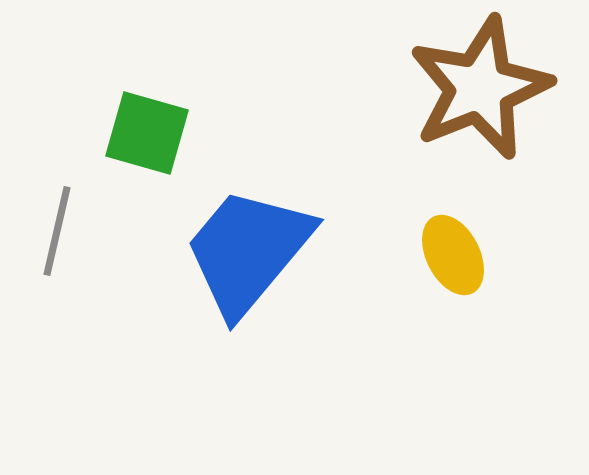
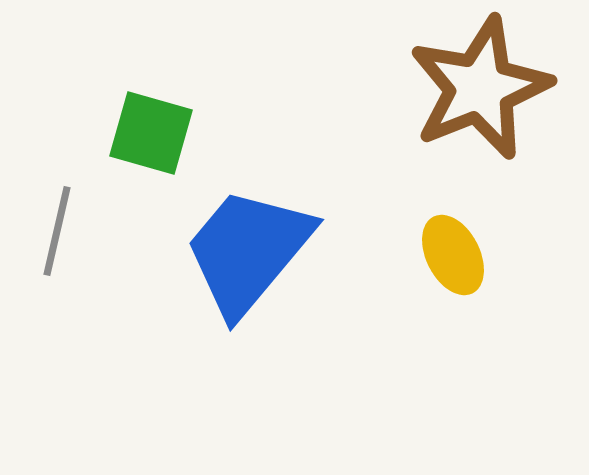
green square: moved 4 px right
